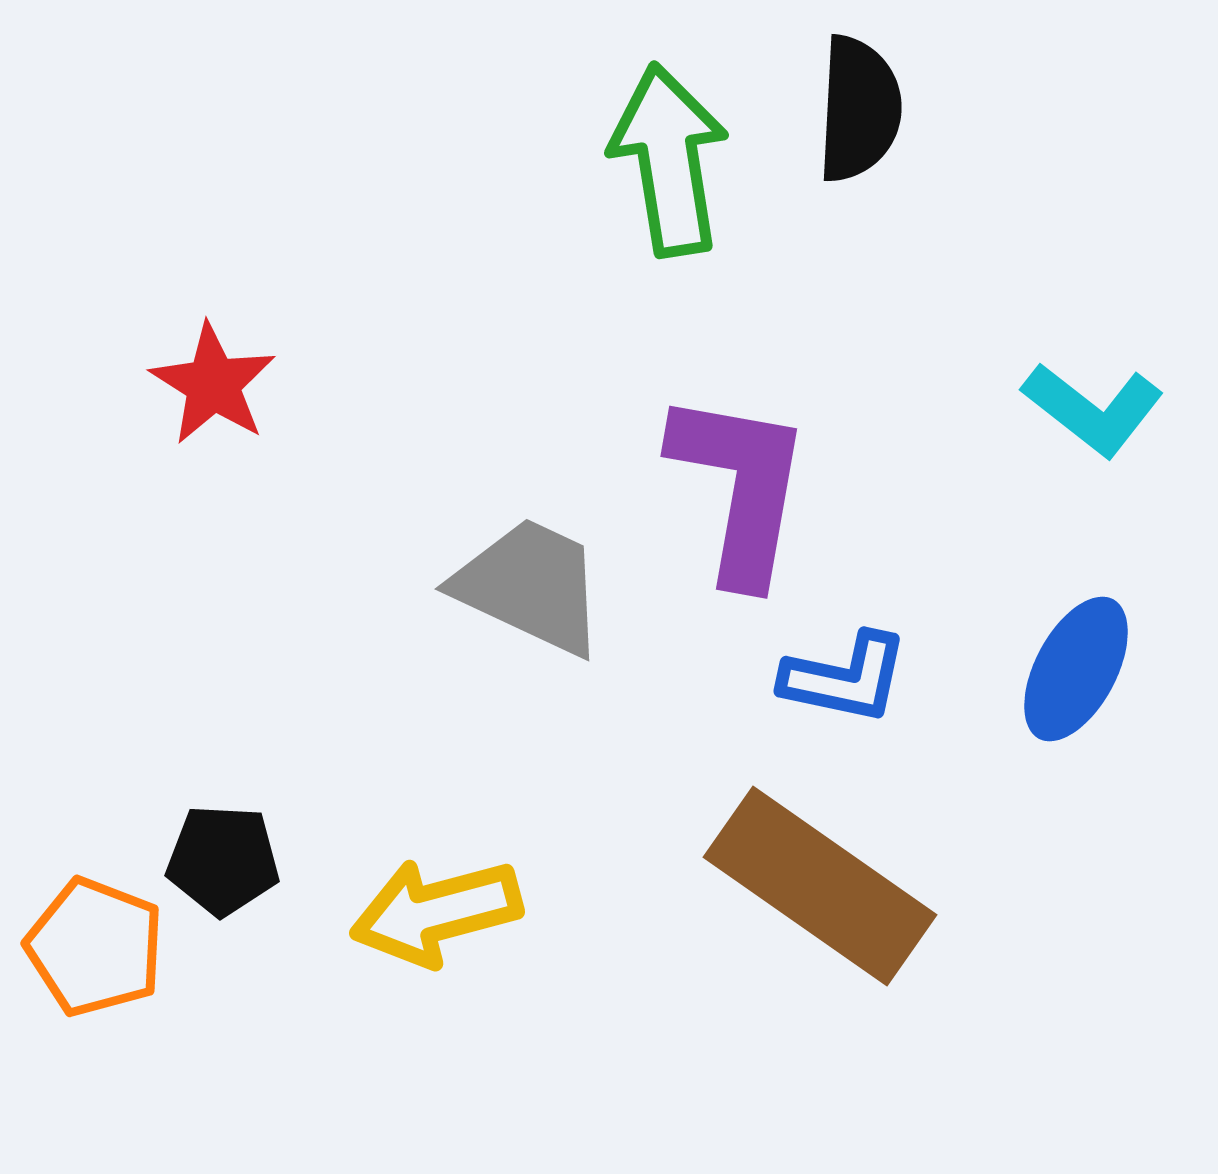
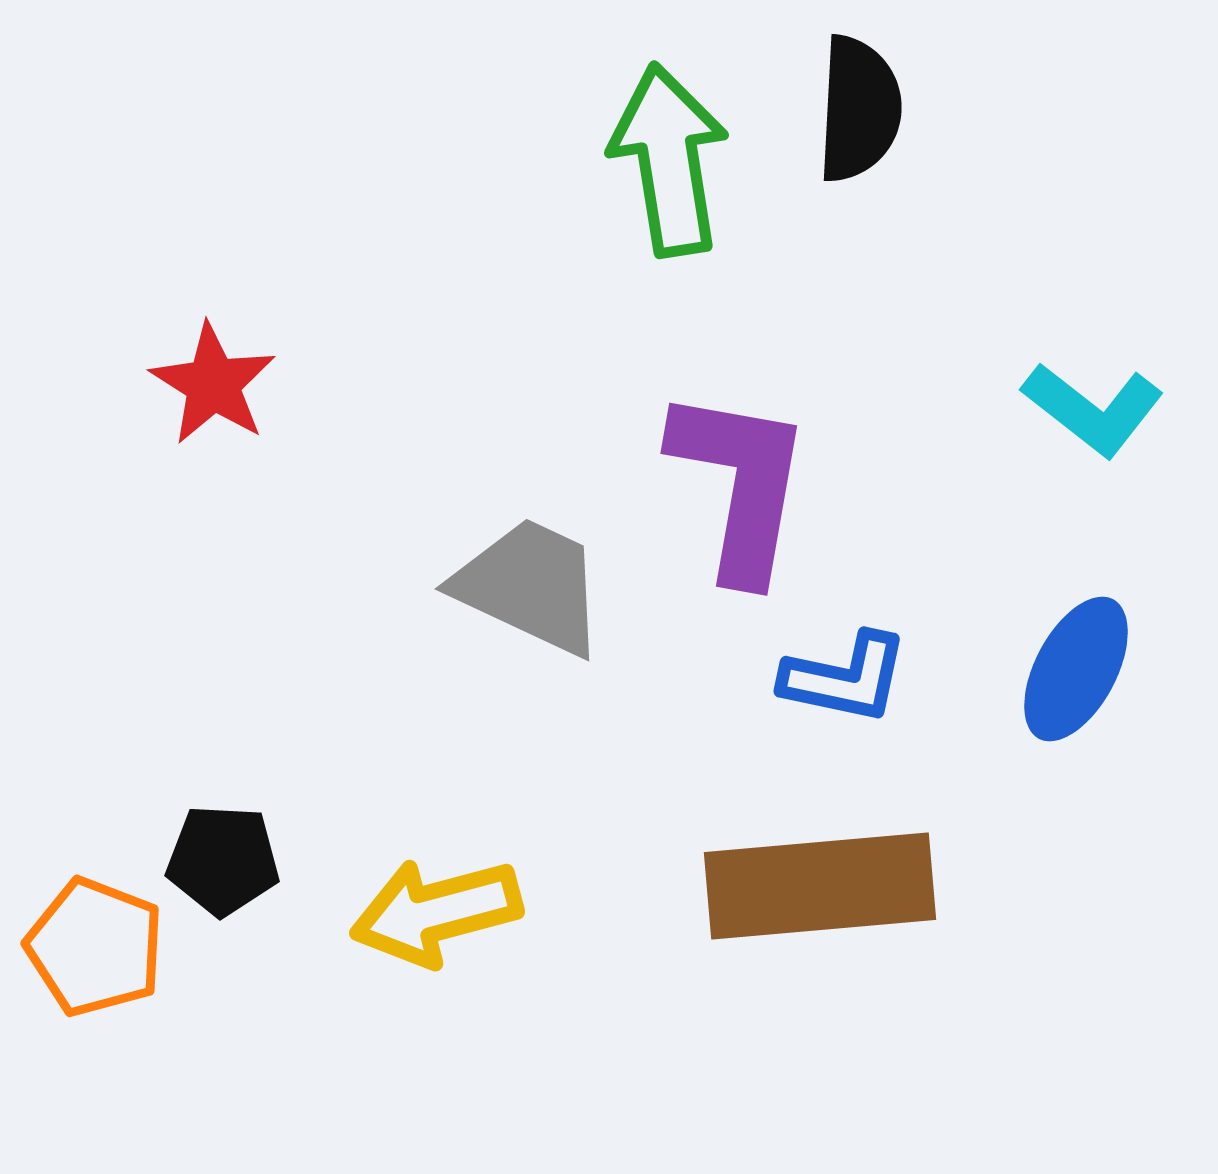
purple L-shape: moved 3 px up
brown rectangle: rotated 40 degrees counterclockwise
